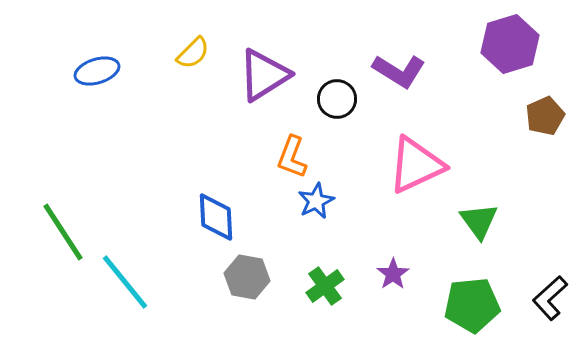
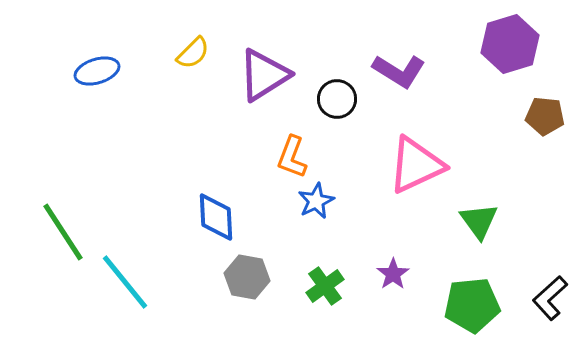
brown pentagon: rotated 30 degrees clockwise
